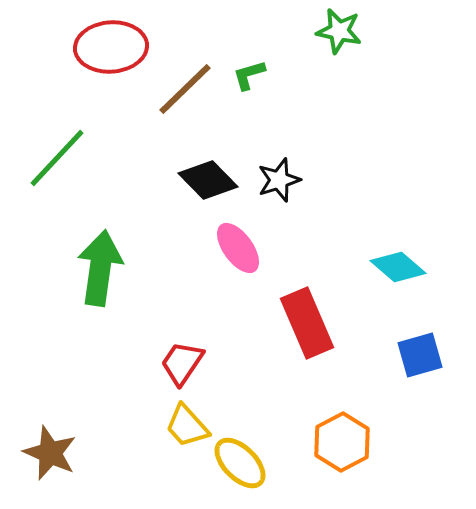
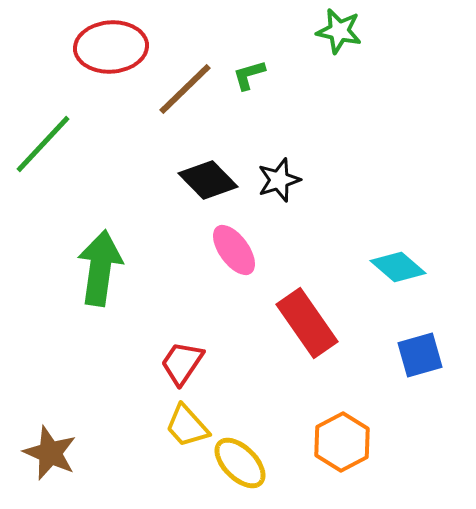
green line: moved 14 px left, 14 px up
pink ellipse: moved 4 px left, 2 px down
red rectangle: rotated 12 degrees counterclockwise
